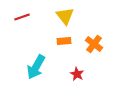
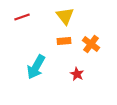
orange cross: moved 3 px left
